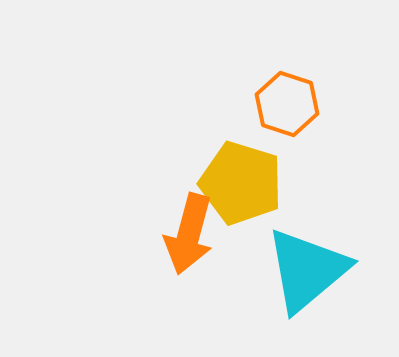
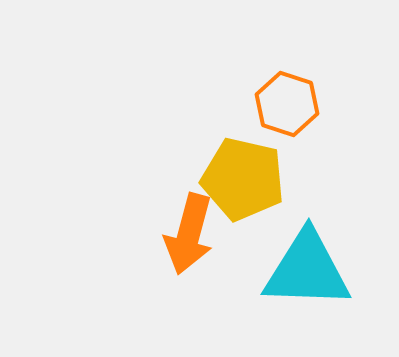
yellow pentagon: moved 2 px right, 4 px up; rotated 4 degrees counterclockwise
cyan triangle: rotated 42 degrees clockwise
